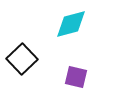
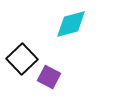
purple square: moved 27 px left; rotated 15 degrees clockwise
